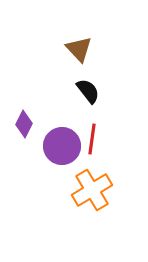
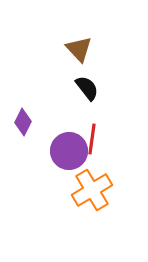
black semicircle: moved 1 px left, 3 px up
purple diamond: moved 1 px left, 2 px up
purple circle: moved 7 px right, 5 px down
